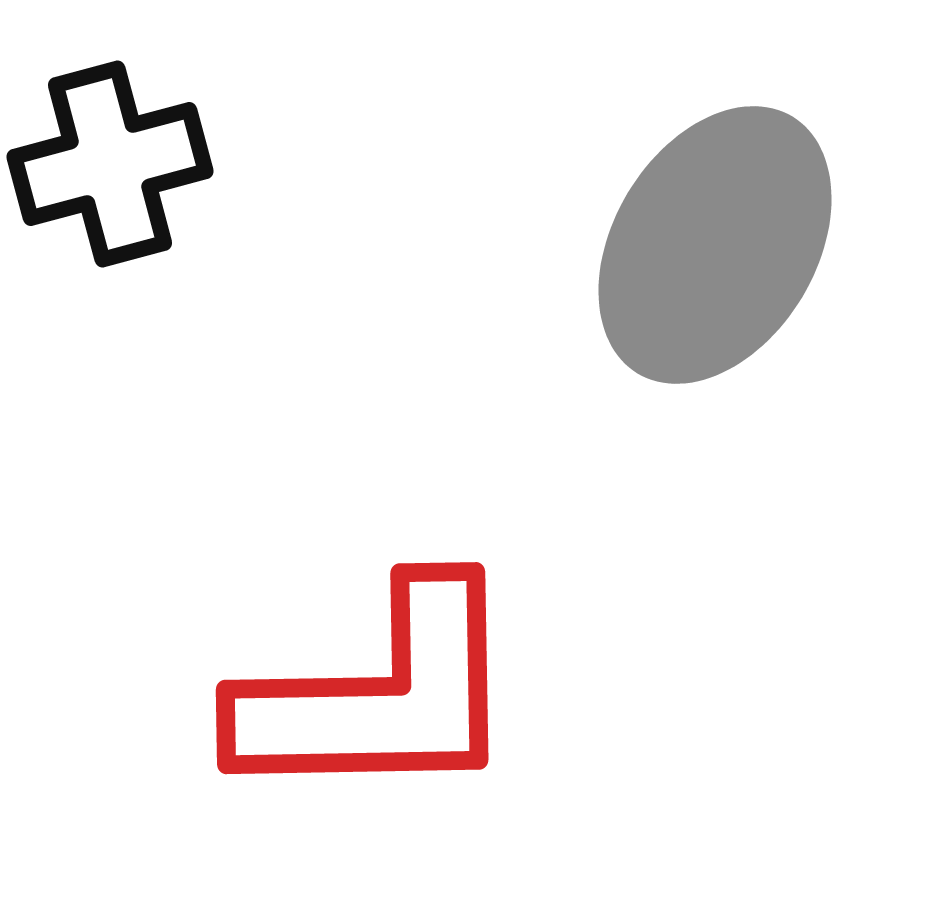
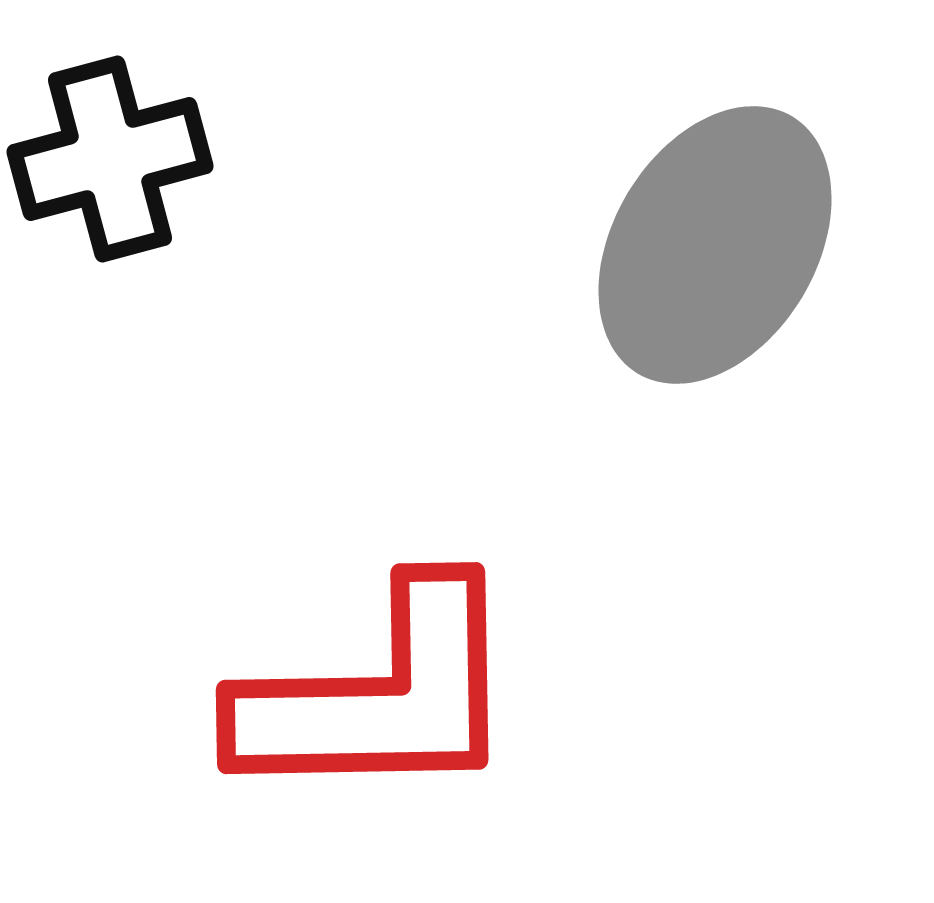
black cross: moved 5 px up
